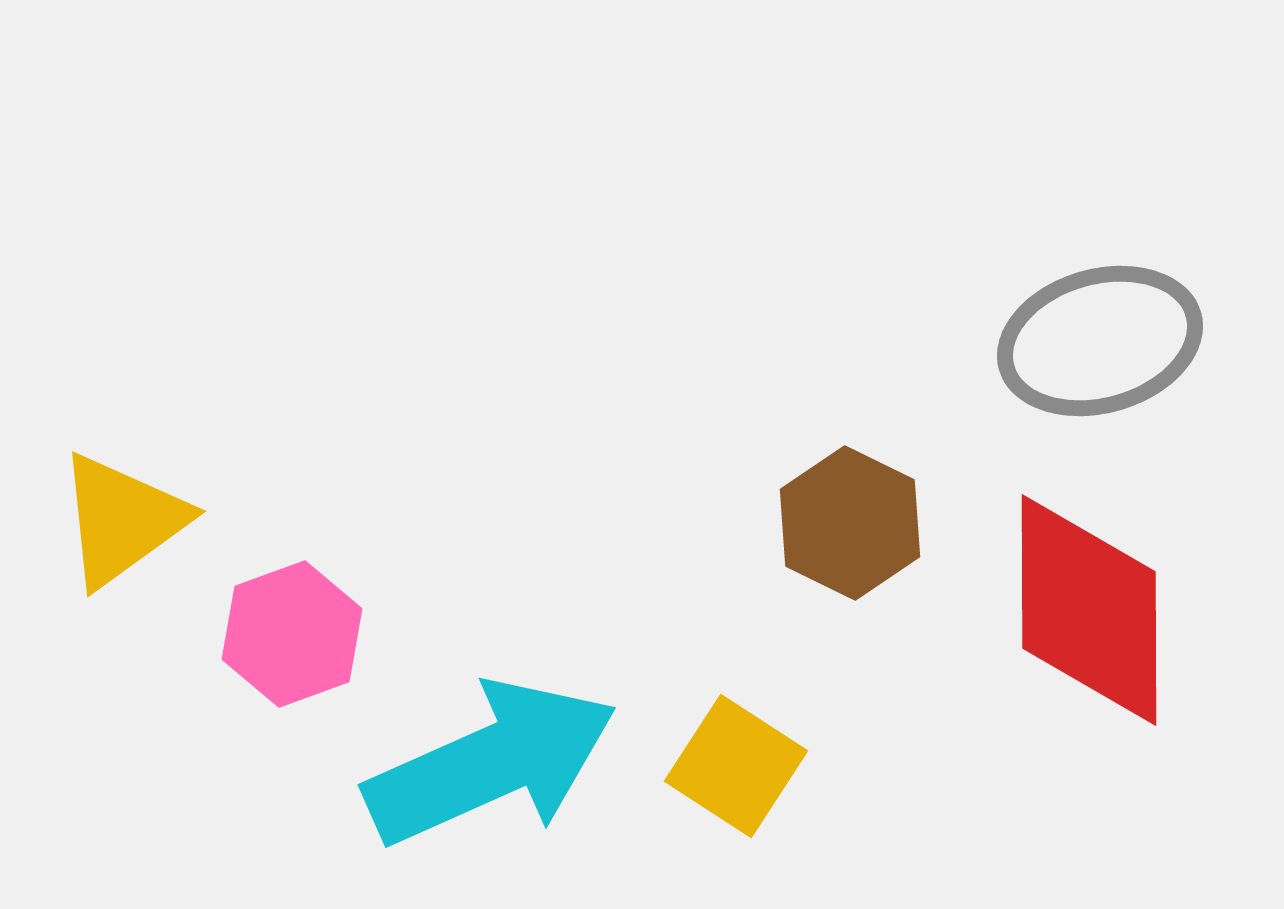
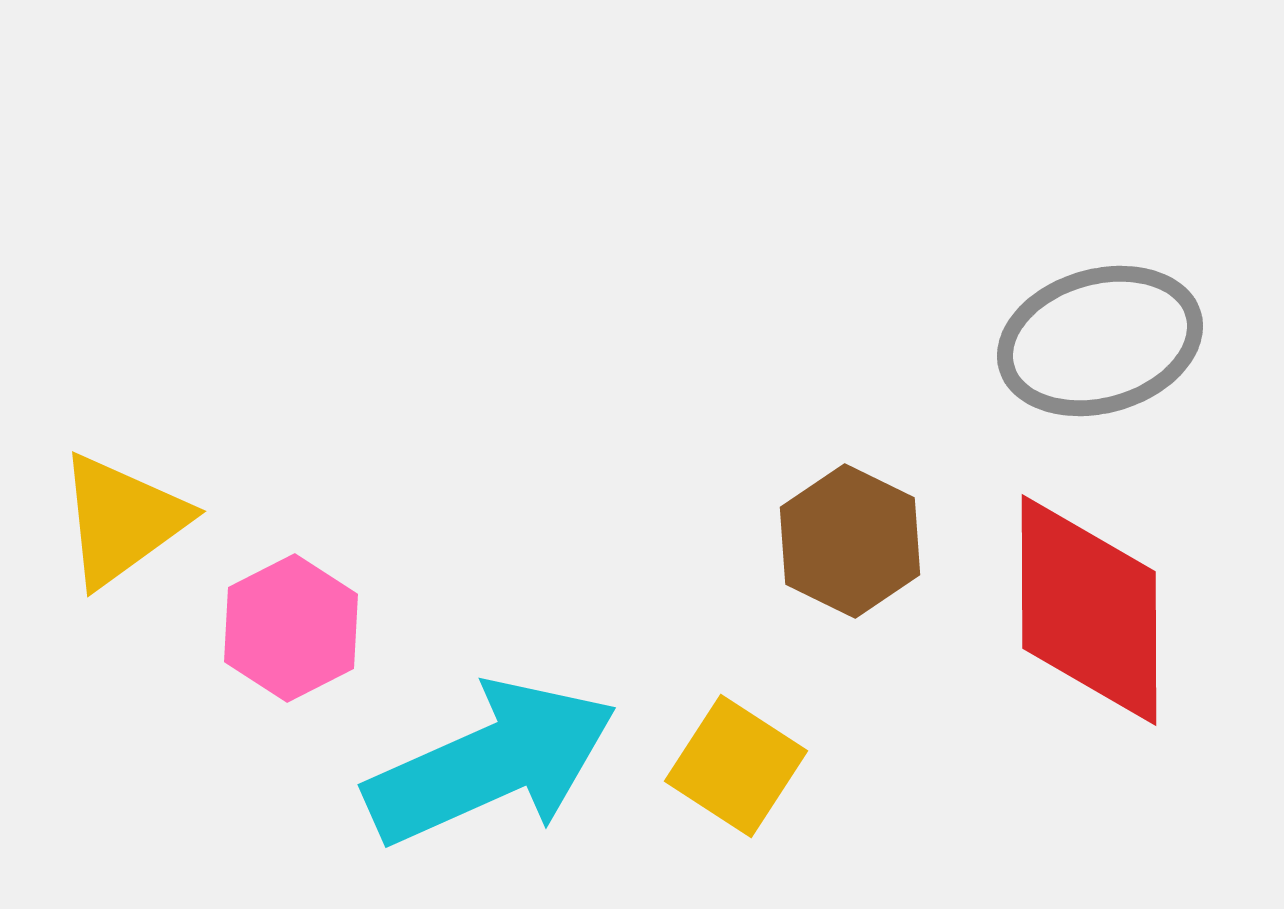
brown hexagon: moved 18 px down
pink hexagon: moved 1 px left, 6 px up; rotated 7 degrees counterclockwise
